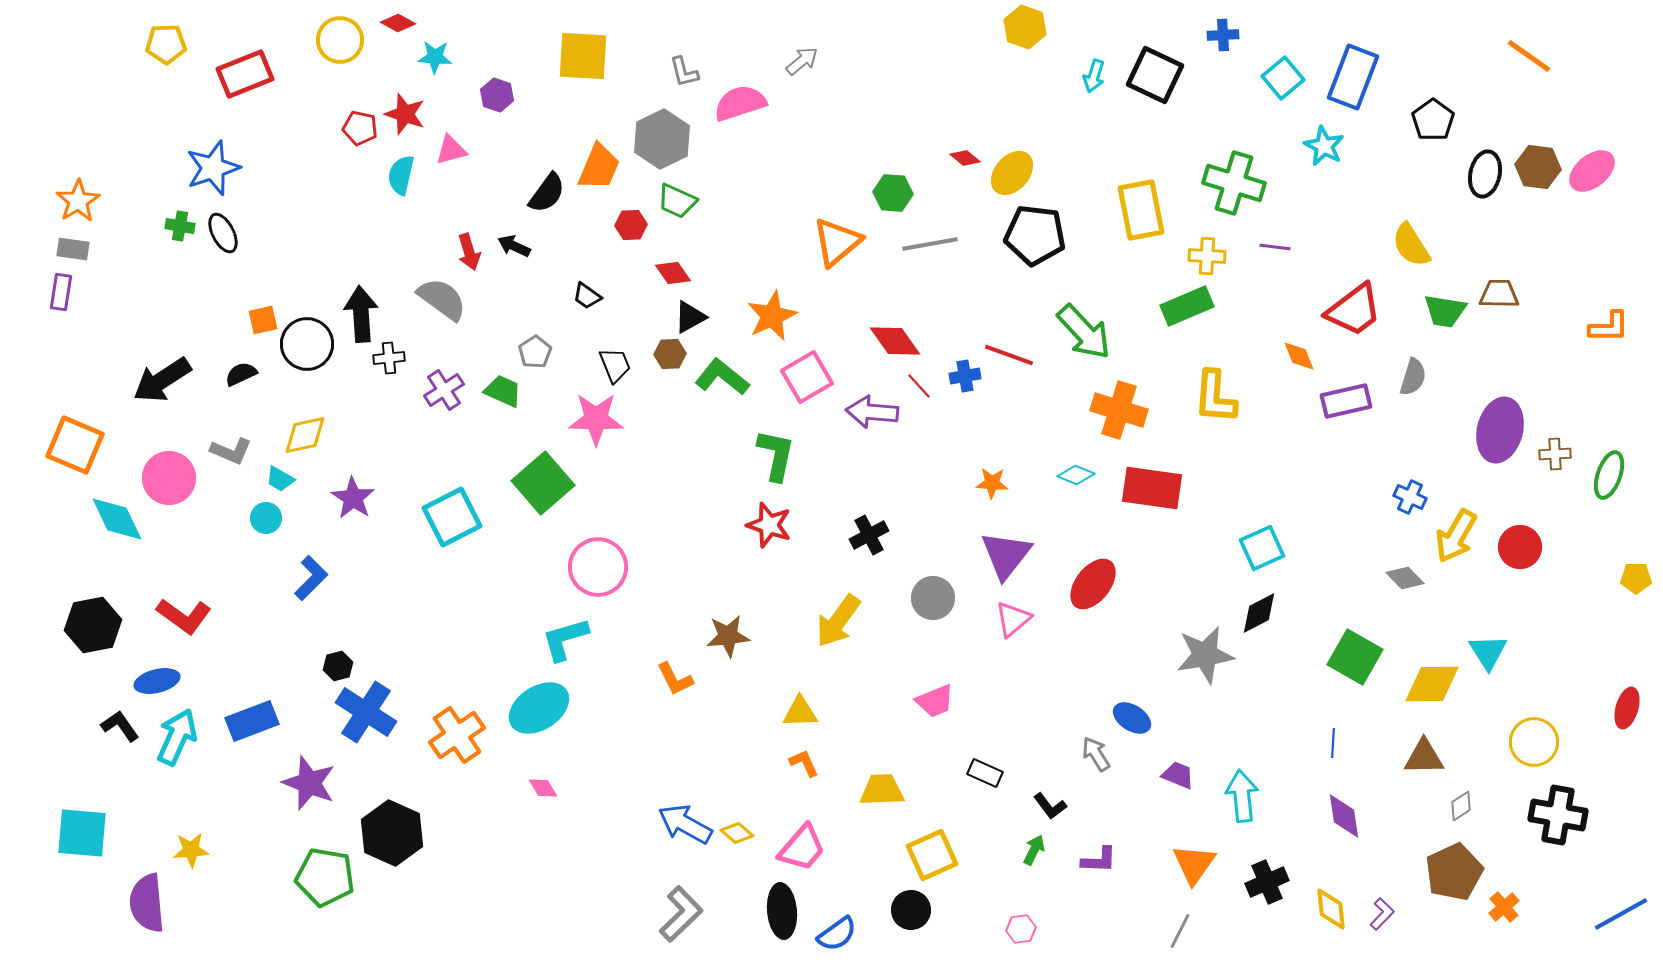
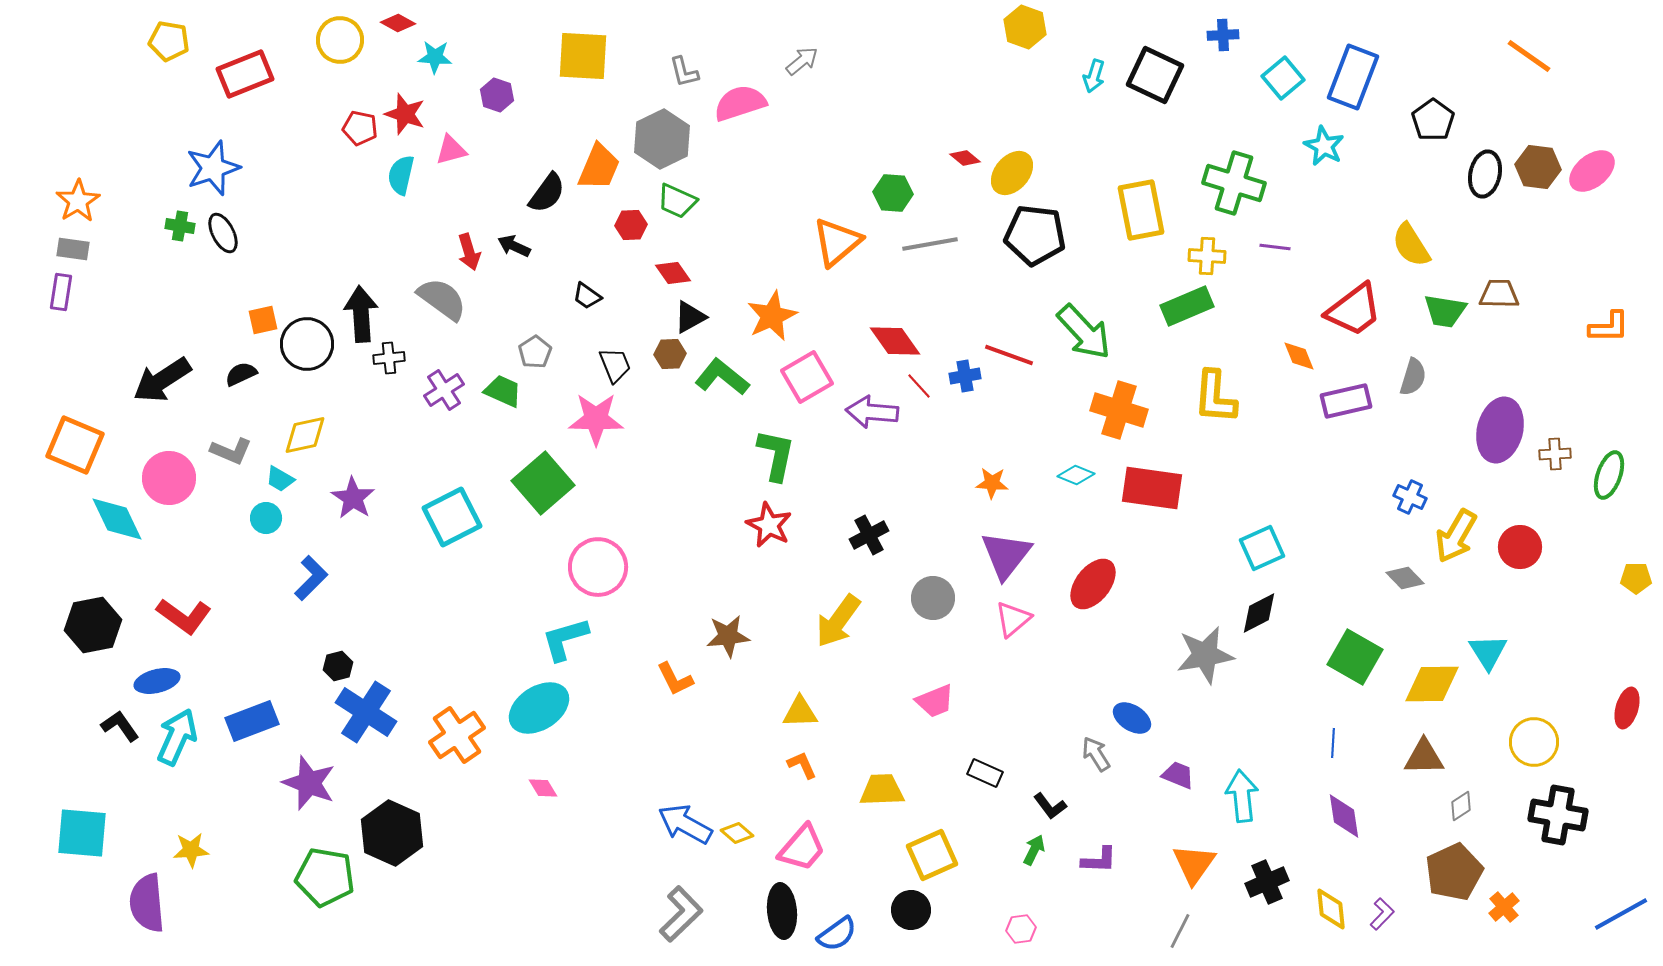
yellow pentagon at (166, 44): moved 3 px right, 3 px up; rotated 12 degrees clockwise
red star at (769, 525): rotated 9 degrees clockwise
orange L-shape at (804, 763): moved 2 px left, 2 px down
